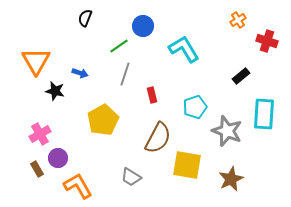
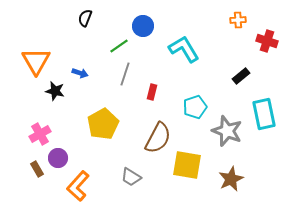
orange cross: rotated 28 degrees clockwise
red rectangle: moved 3 px up; rotated 28 degrees clockwise
cyan rectangle: rotated 16 degrees counterclockwise
yellow pentagon: moved 4 px down
orange L-shape: rotated 108 degrees counterclockwise
